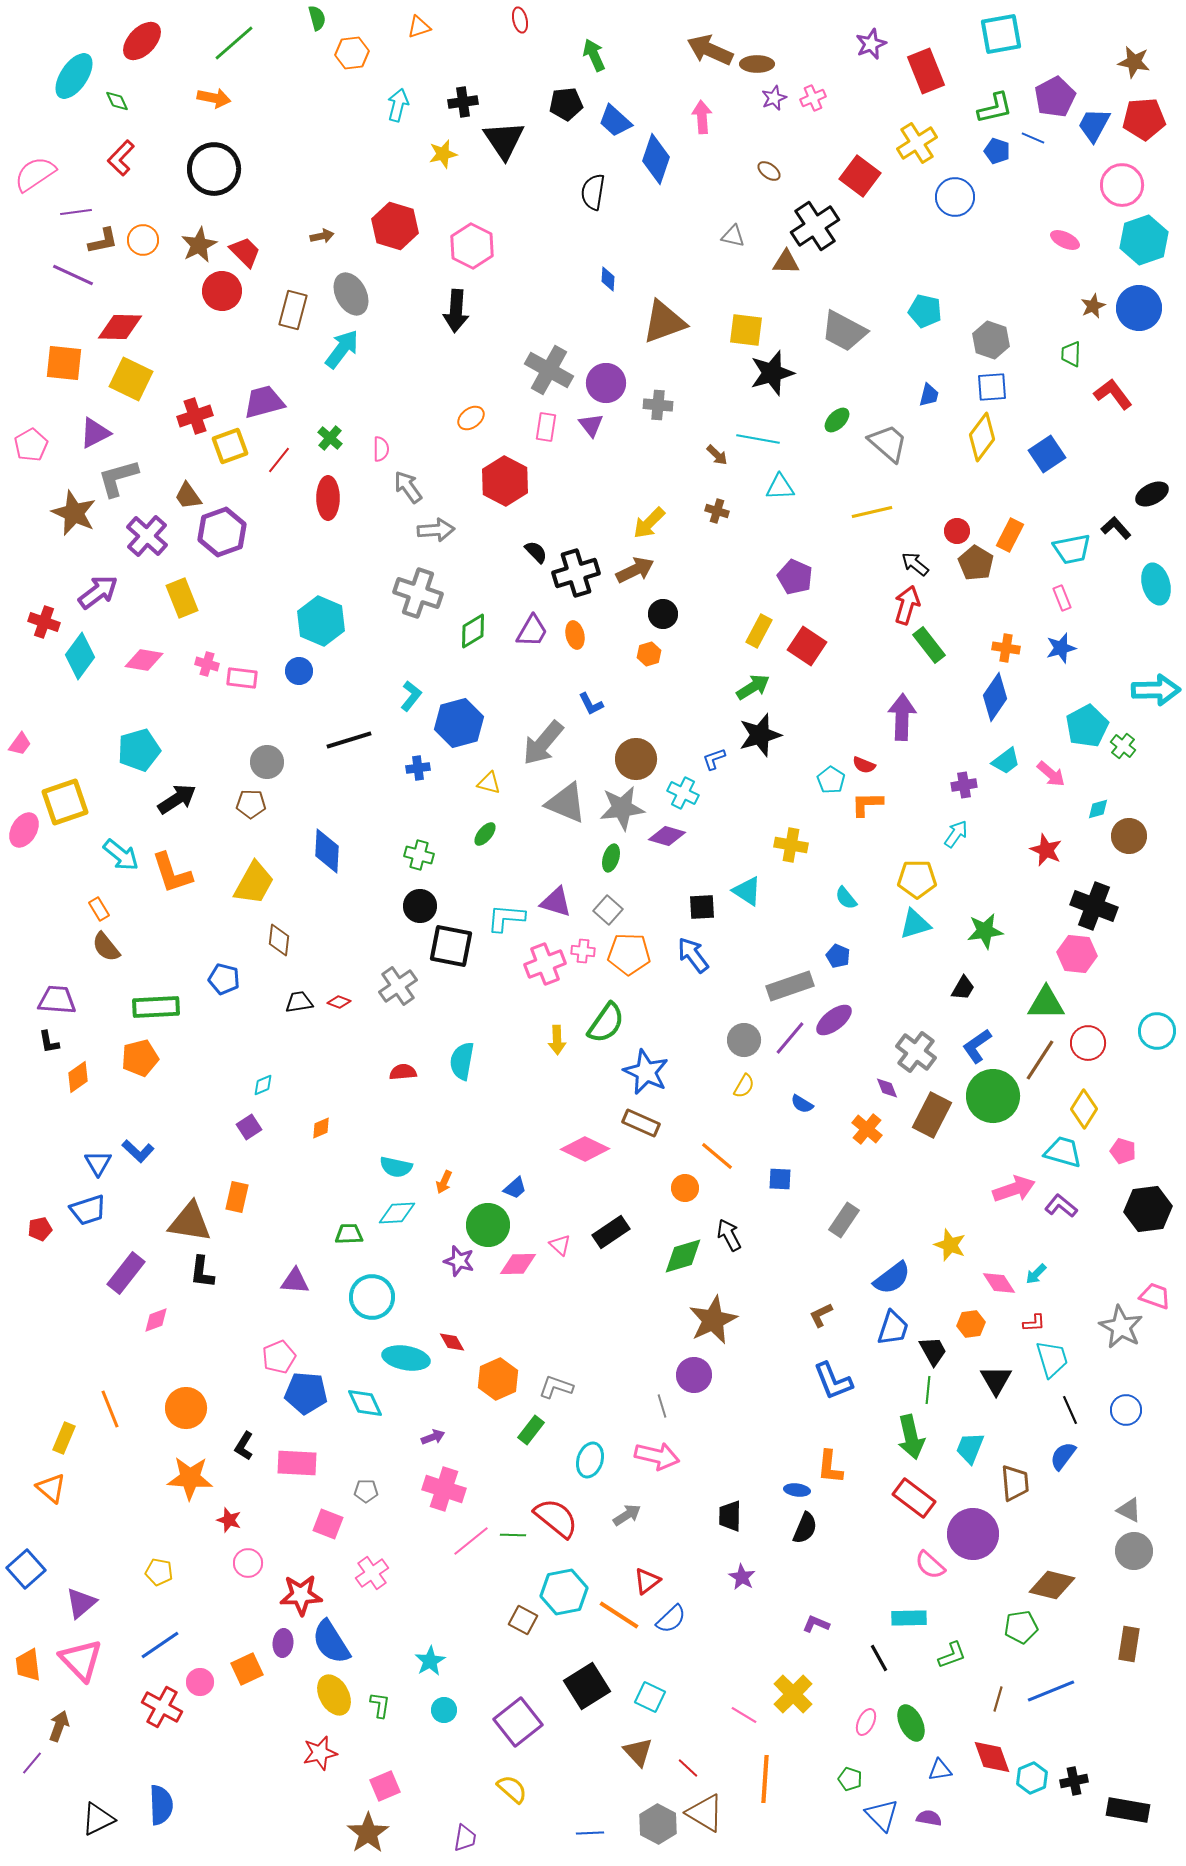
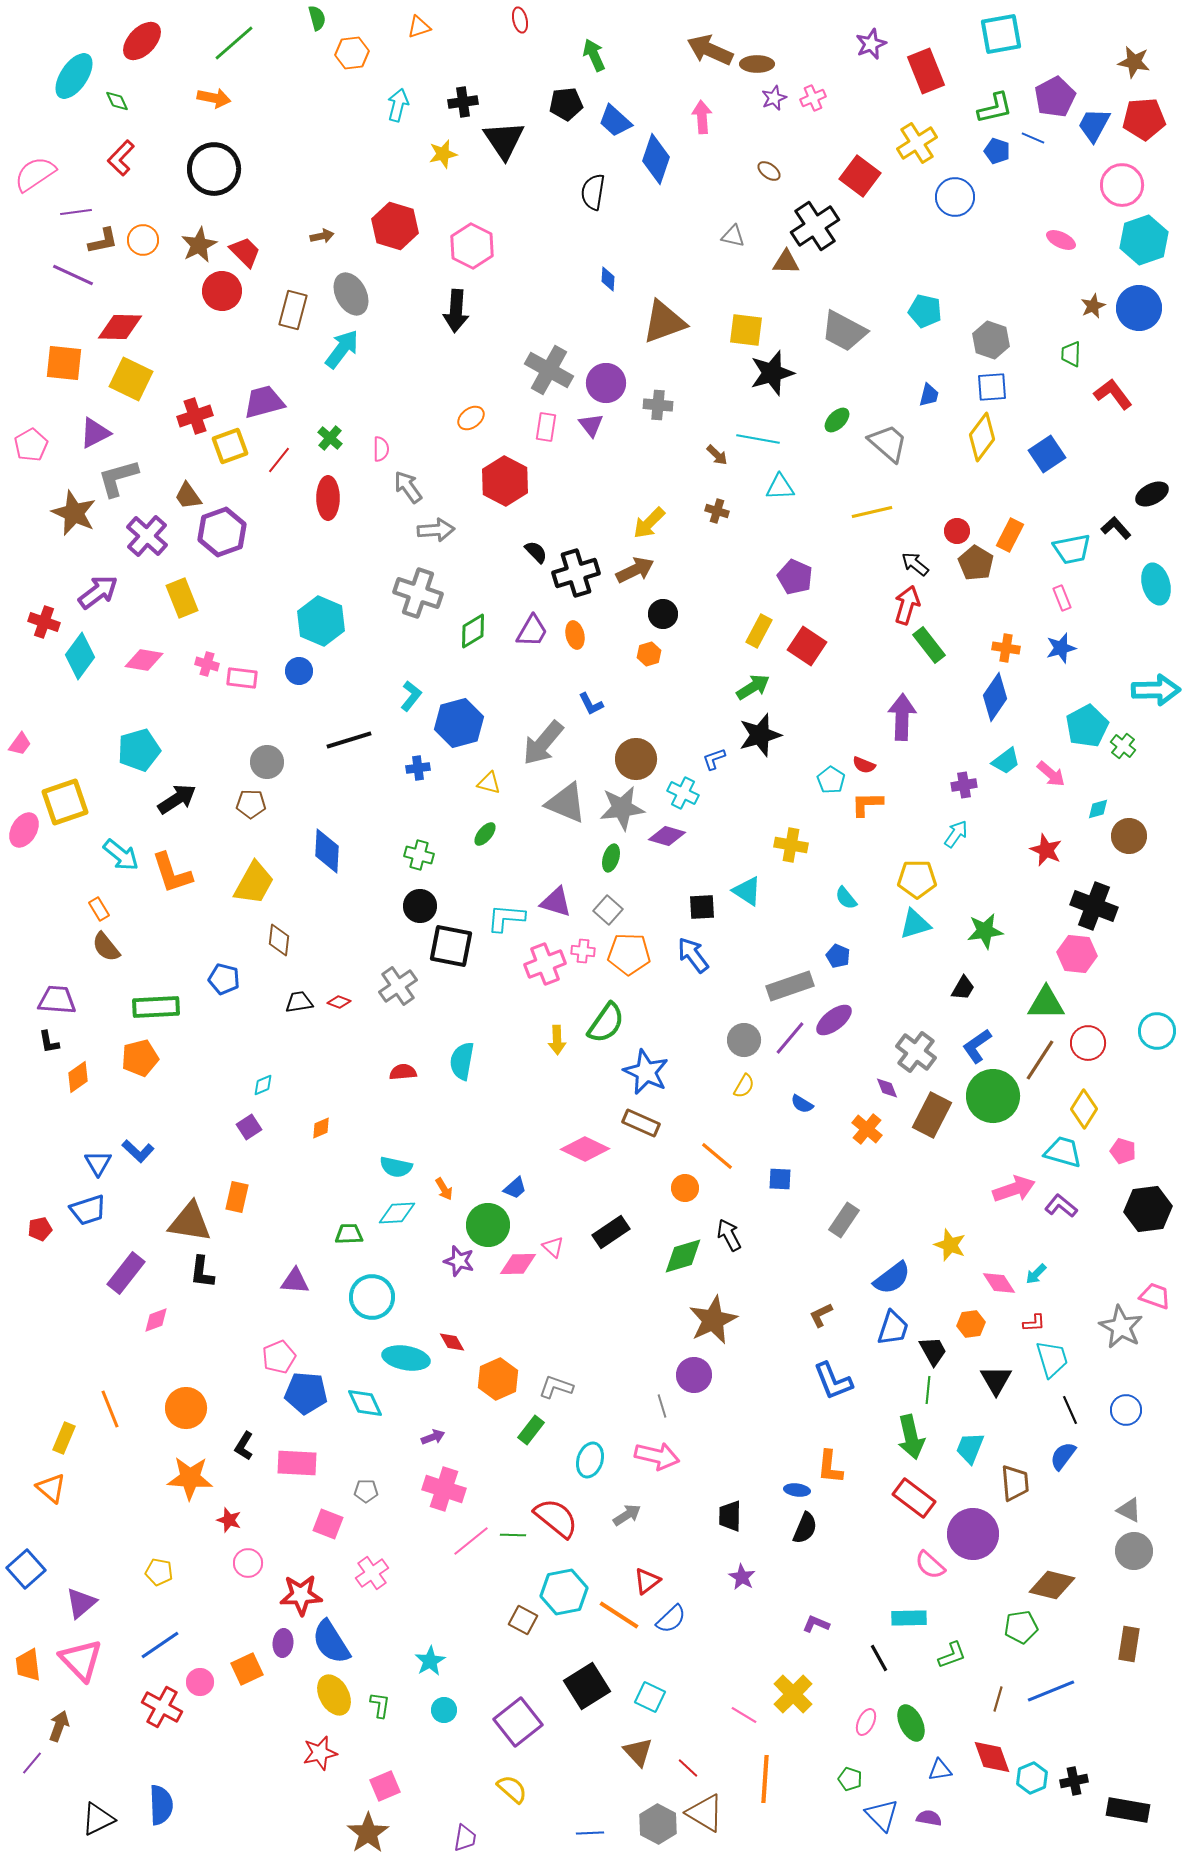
pink ellipse at (1065, 240): moved 4 px left
orange arrow at (444, 1182): moved 7 px down; rotated 55 degrees counterclockwise
pink triangle at (560, 1245): moved 7 px left, 2 px down
